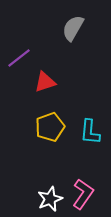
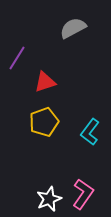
gray semicircle: rotated 32 degrees clockwise
purple line: moved 2 px left; rotated 20 degrees counterclockwise
yellow pentagon: moved 6 px left, 5 px up
cyan L-shape: rotated 32 degrees clockwise
white star: moved 1 px left
